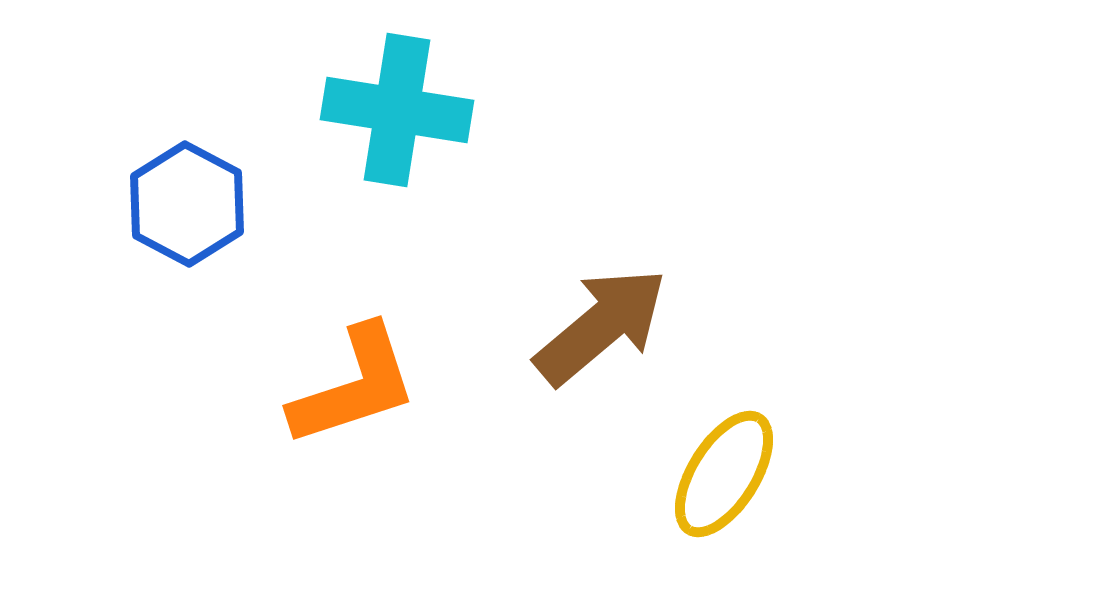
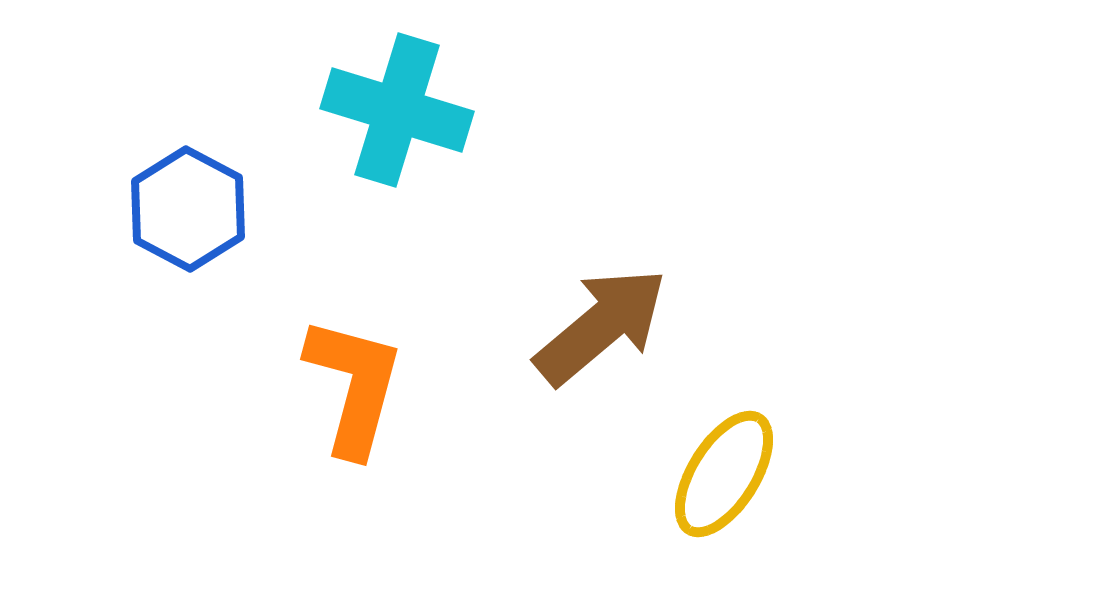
cyan cross: rotated 8 degrees clockwise
blue hexagon: moved 1 px right, 5 px down
orange L-shape: rotated 57 degrees counterclockwise
